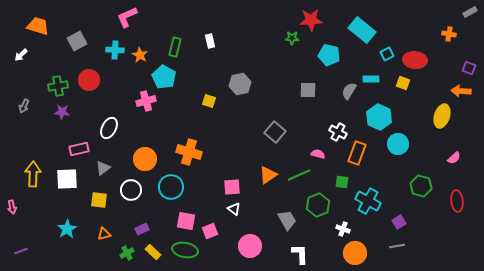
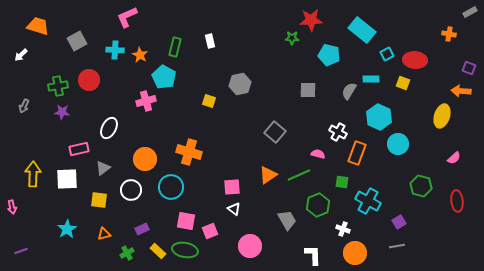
yellow rectangle at (153, 252): moved 5 px right, 1 px up
white L-shape at (300, 254): moved 13 px right, 1 px down
